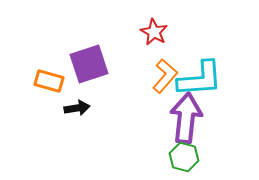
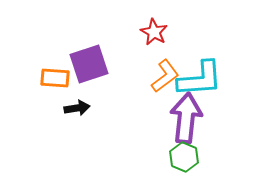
orange L-shape: rotated 12 degrees clockwise
orange rectangle: moved 6 px right, 3 px up; rotated 12 degrees counterclockwise
green hexagon: rotated 8 degrees clockwise
